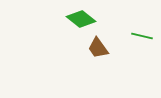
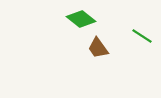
green line: rotated 20 degrees clockwise
